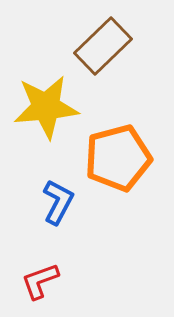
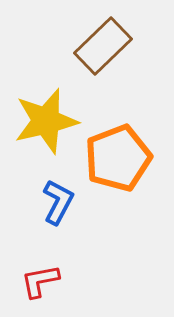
yellow star: moved 14 px down; rotated 8 degrees counterclockwise
orange pentagon: rotated 6 degrees counterclockwise
red L-shape: rotated 9 degrees clockwise
